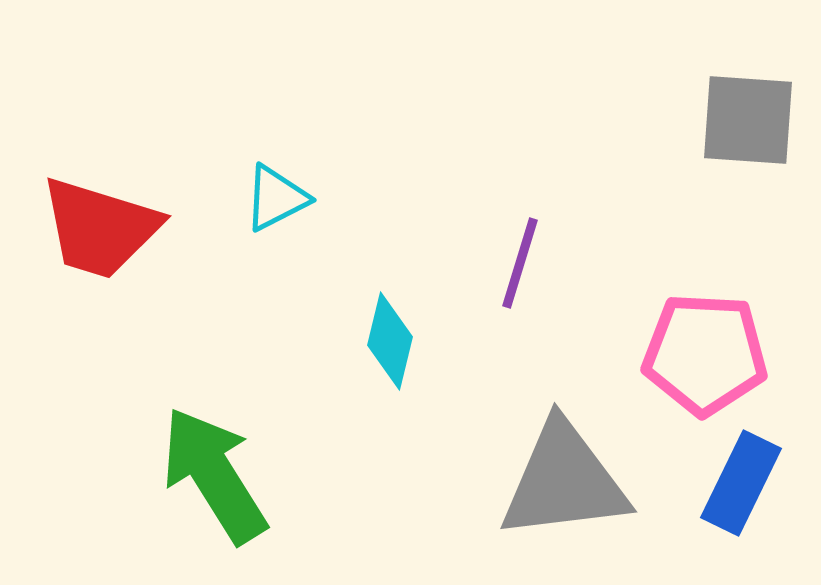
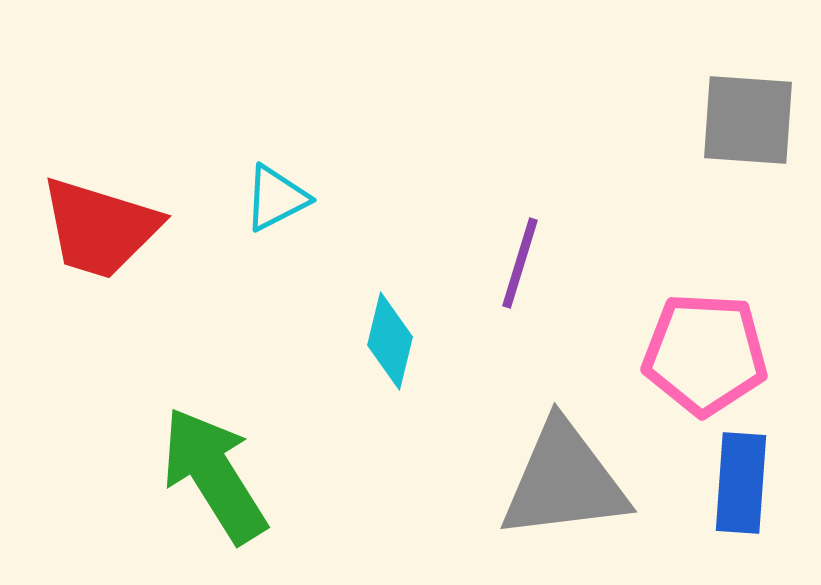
blue rectangle: rotated 22 degrees counterclockwise
